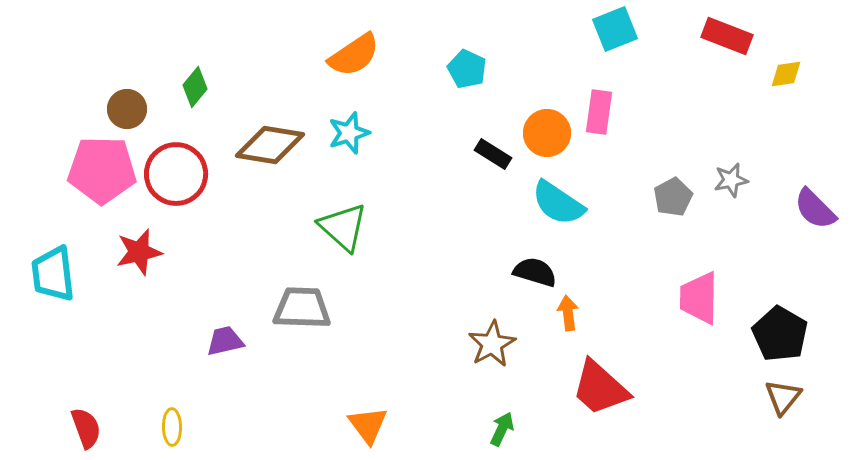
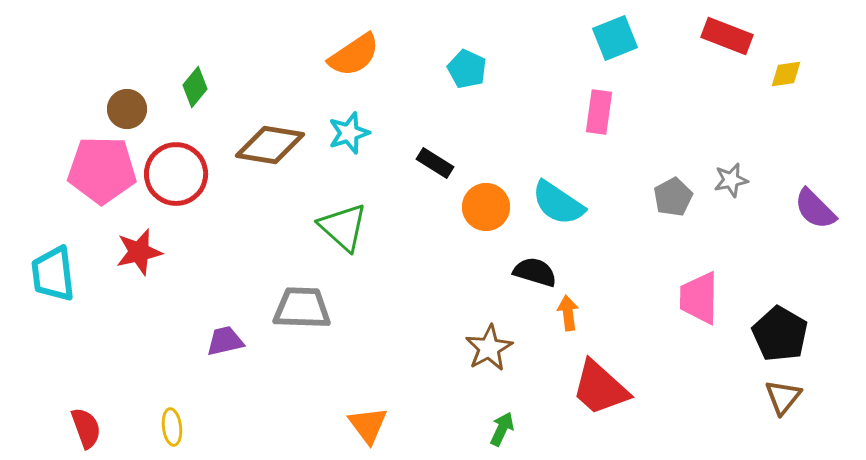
cyan square: moved 9 px down
orange circle: moved 61 px left, 74 px down
black rectangle: moved 58 px left, 9 px down
brown star: moved 3 px left, 4 px down
yellow ellipse: rotated 6 degrees counterclockwise
